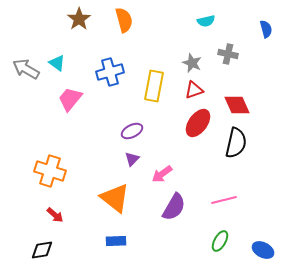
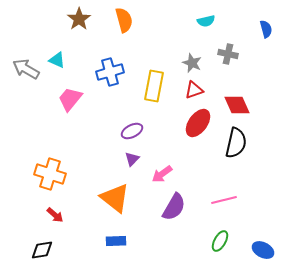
cyan triangle: moved 3 px up; rotated 12 degrees counterclockwise
orange cross: moved 3 px down
